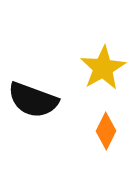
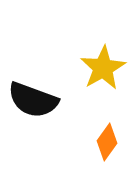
orange diamond: moved 1 px right, 11 px down; rotated 9 degrees clockwise
